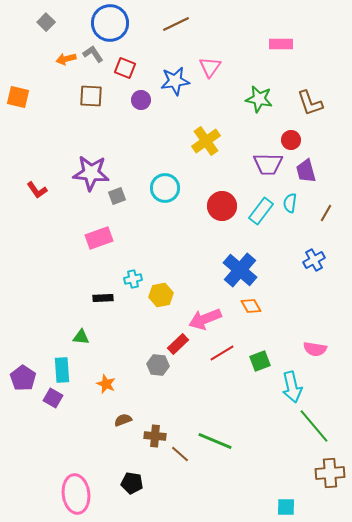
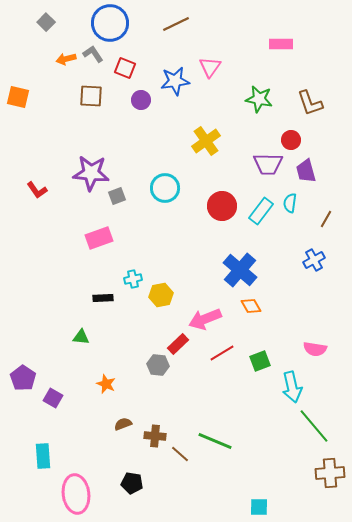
brown line at (326, 213): moved 6 px down
cyan rectangle at (62, 370): moved 19 px left, 86 px down
brown semicircle at (123, 420): moved 4 px down
cyan square at (286, 507): moved 27 px left
